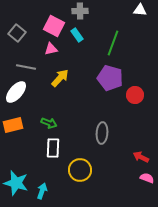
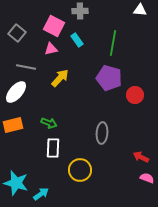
cyan rectangle: moved 5 px down
green line: rotated 10 degrees counterclockwise
purple pentagon: moved 1 px left
cyan arrow: moved 1 px left, 3 px down; rotated 35 degrees clockwise
